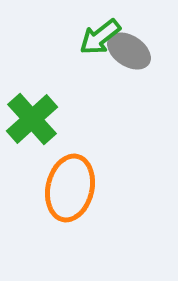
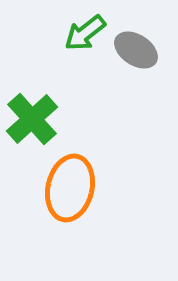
green arrow: moved 15 px left, 4 px up
gray ellipse: moved 7 px right, 1 px up
